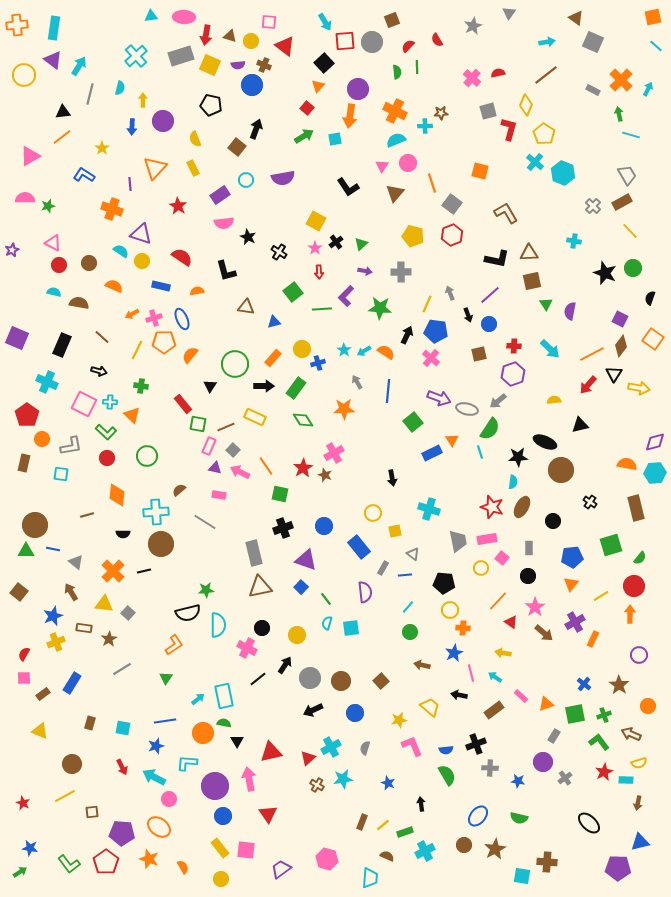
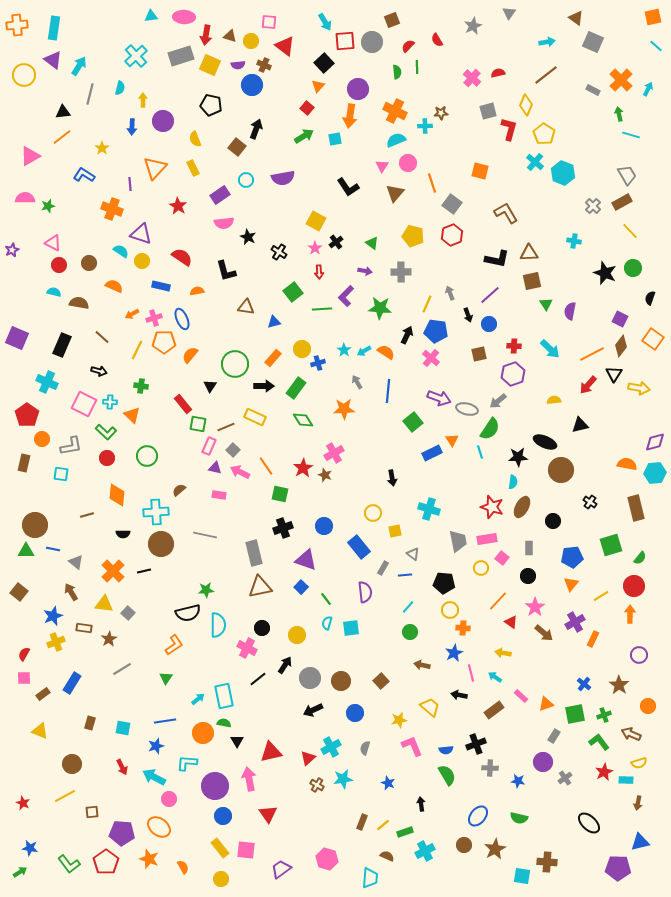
green triangle at (361, 244): moved 11 px right, 1 px up; rotated 40 degrees counterclockwise
gray line at (205, 522): moved 13 px down; rotated 20 degrees counterclockwise
